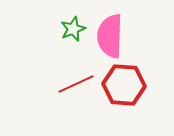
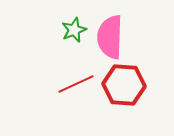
green star: moved 1 px right, 1 px down
pink semicircle: moved 1 px down
